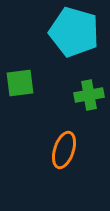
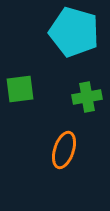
green square: moved 6 px down
green cross: moved 2 px left, 2 px down
